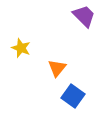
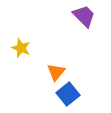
orange triangle: moved 1 px left, 4 px down
blue square: moved 5 px left, 2 px up; rotated 15 degrees clockwise
